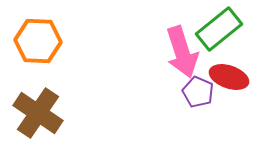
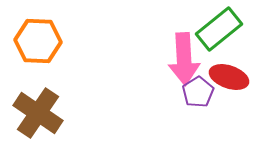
pink arrow: moved 2 px right, 7 px down; rotated 15 degrees clockwise
purple pentagon: rotated 16 degrees clockwise
